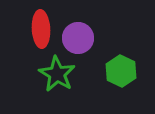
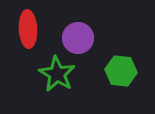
red ellipse: moved 13 px left
green hexagon: rotated 20 degrees counterclockwise
